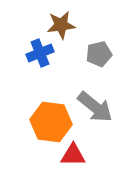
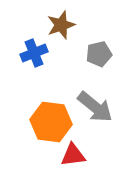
brown star: rotated 12 degrees counterclockwise
blue cross: moved 6 px left
red triangle: rotated 8 degrees counterclockwise
